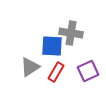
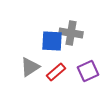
blue square: moved 5 px up
red rectangle: rotated 18 degrees clockwise
